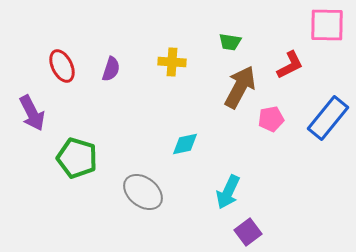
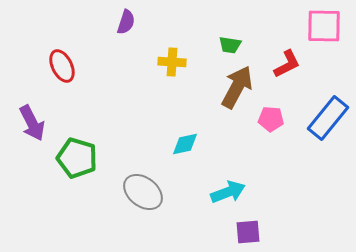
pink square: moved 3 px left, 1 px down
green trapezoid: moved 3 px down
red L-shape: moved 3 px left, 1 px up
purple semicircle: moved 15 px right, 47 px up
brown arrow: moved 3 px left
purple arrow: moved 10 px down
pink pentagon: rotated 15 degrees clockwise
cyan arrow: rotated 136 degrees counterclockwise
purple square: rotated 32 degrees clockwise
